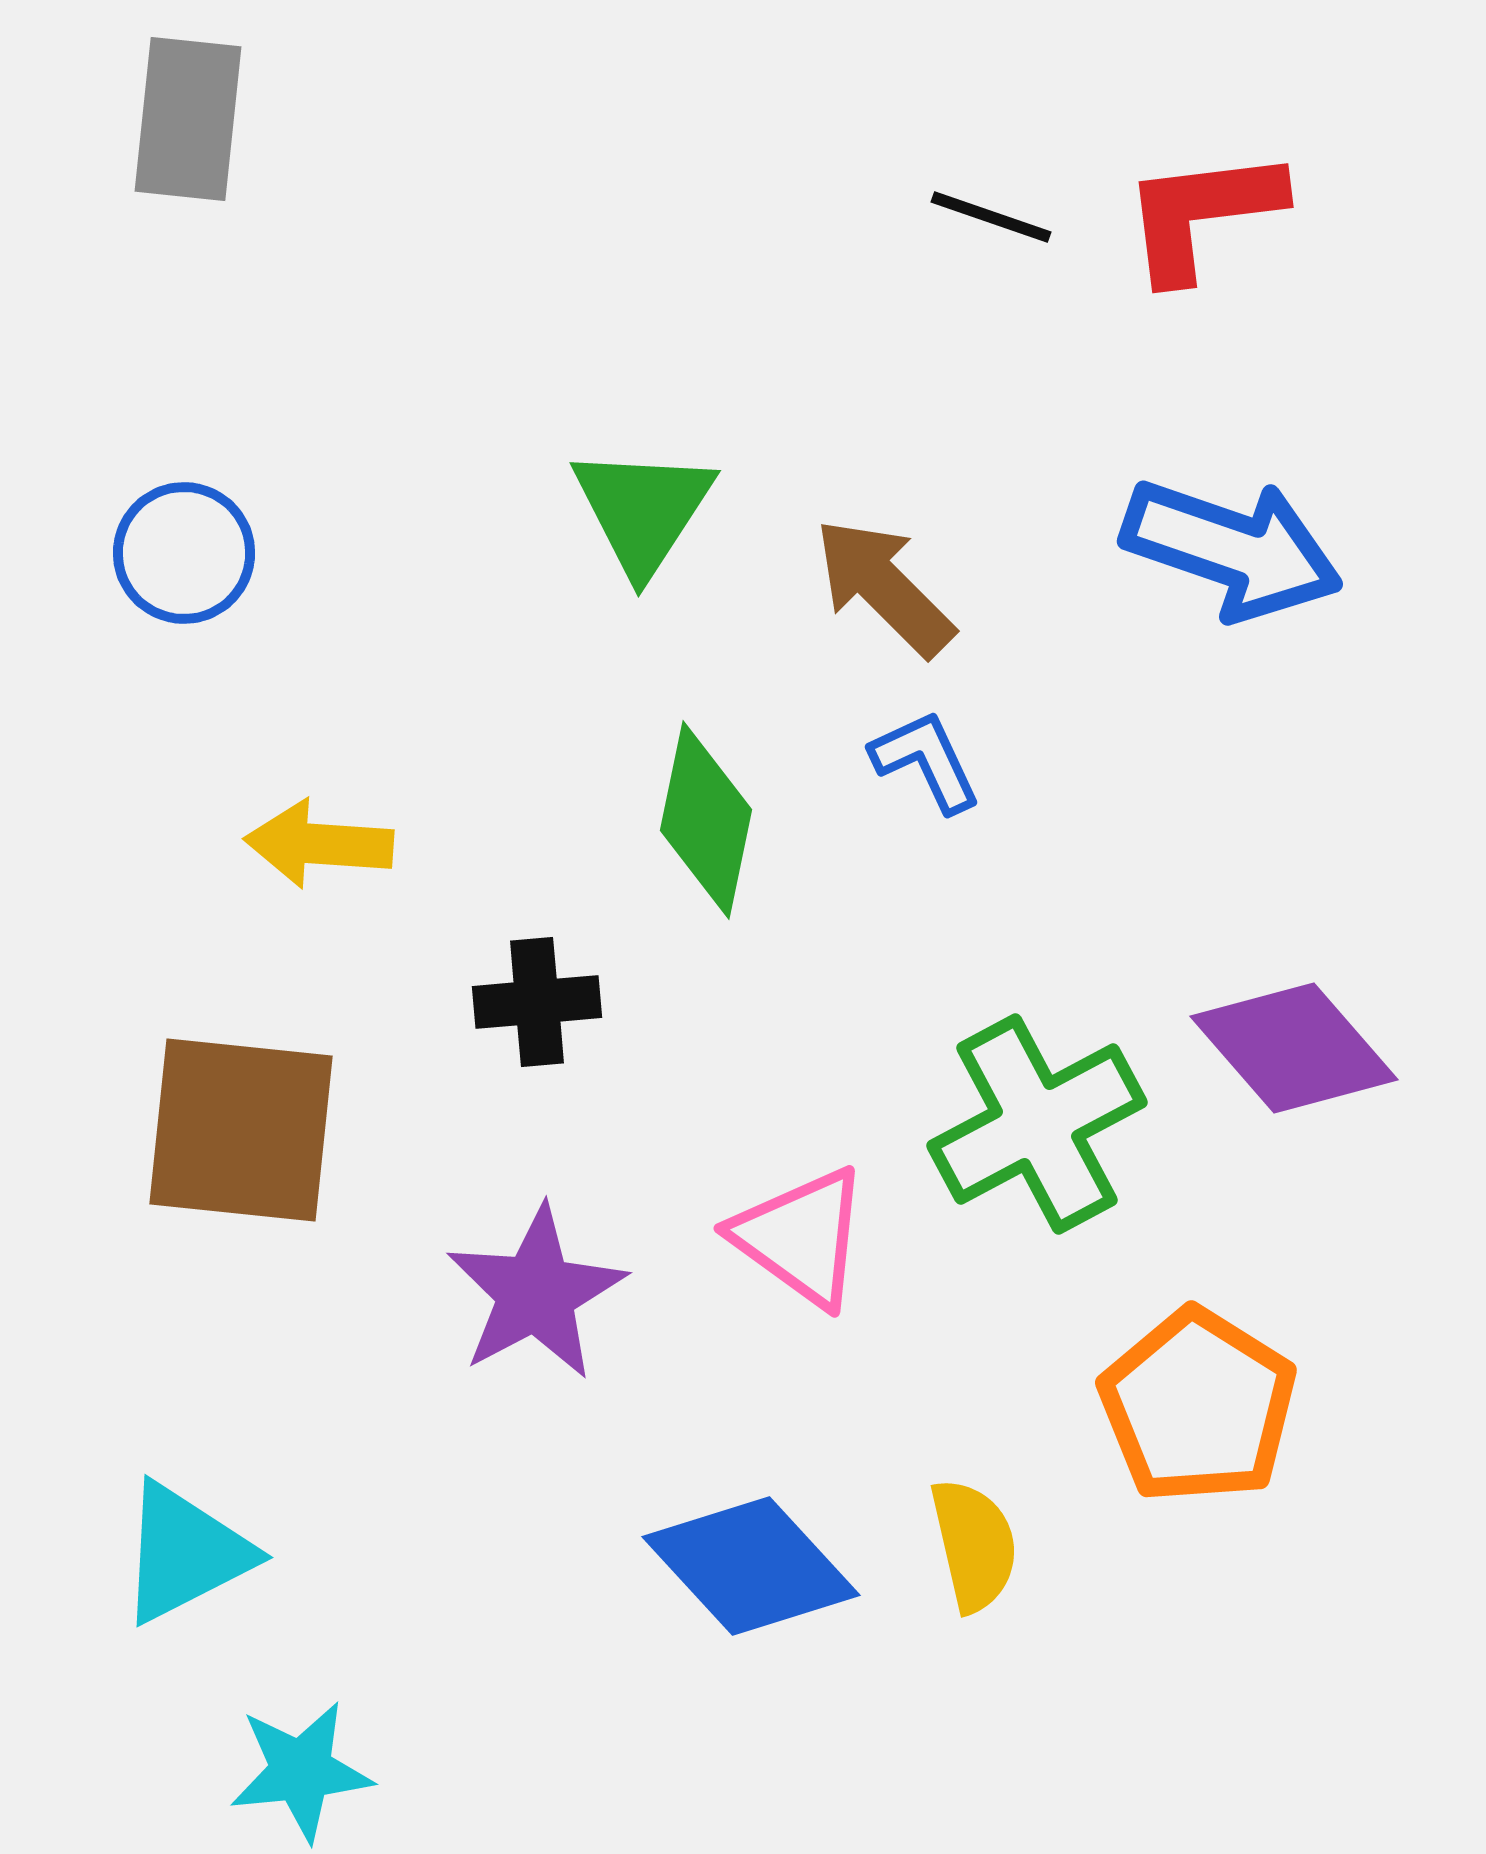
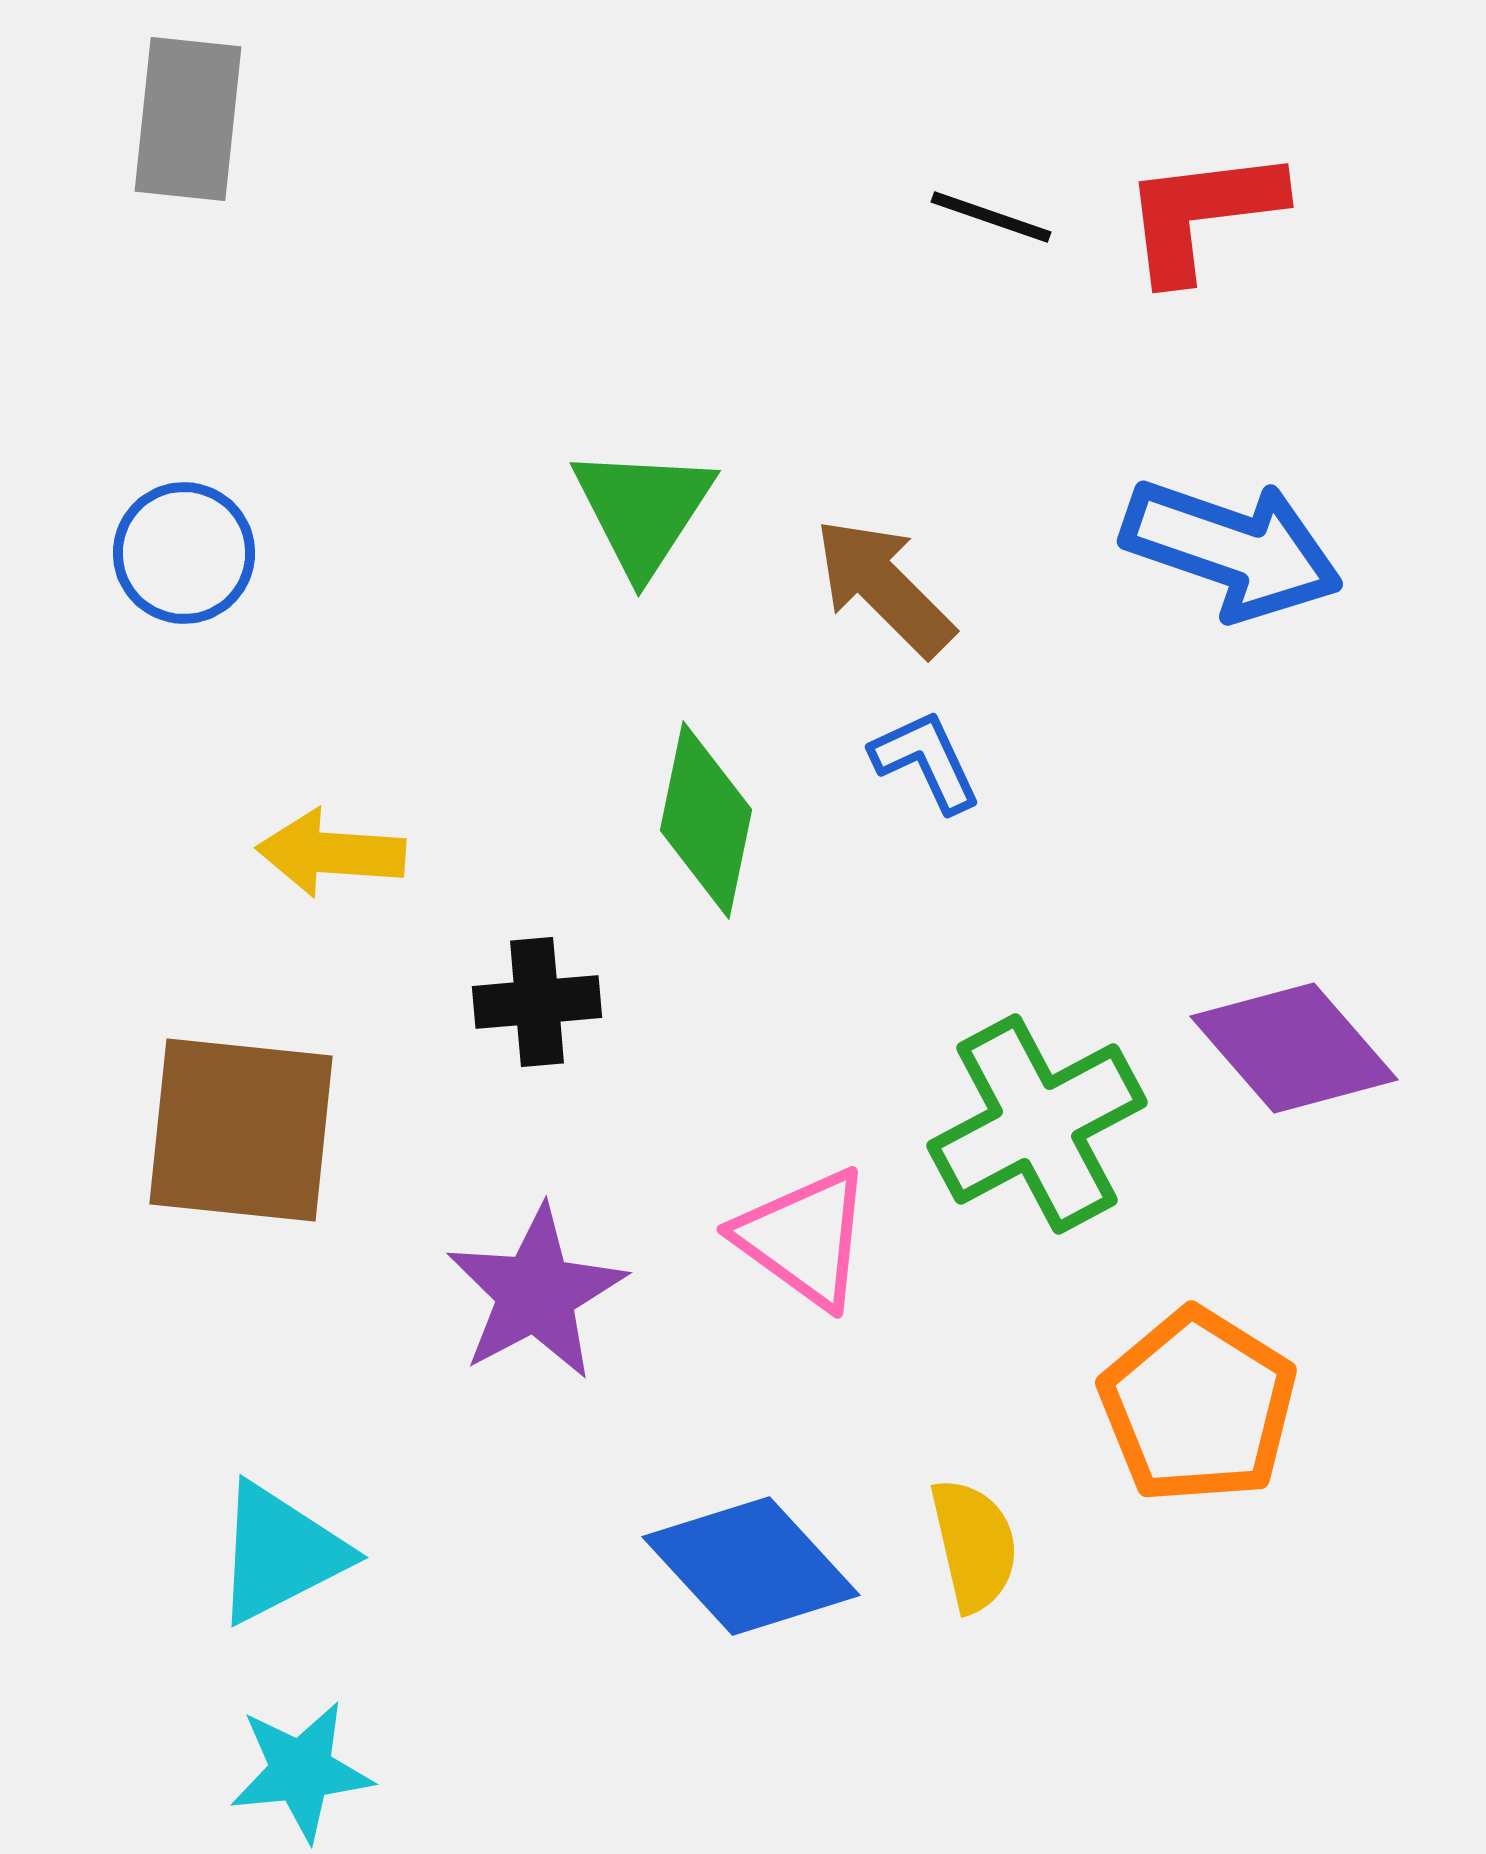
yellow arrow: moved 12 px right, 9 px down
pink triangle: moved 3 px right, 1 px down
cyan triangle: moved 95 px right
